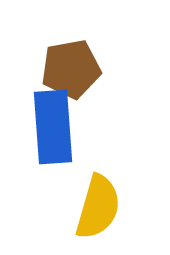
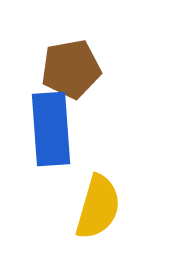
blue rectangle: moved 2 px left, 2 px down
